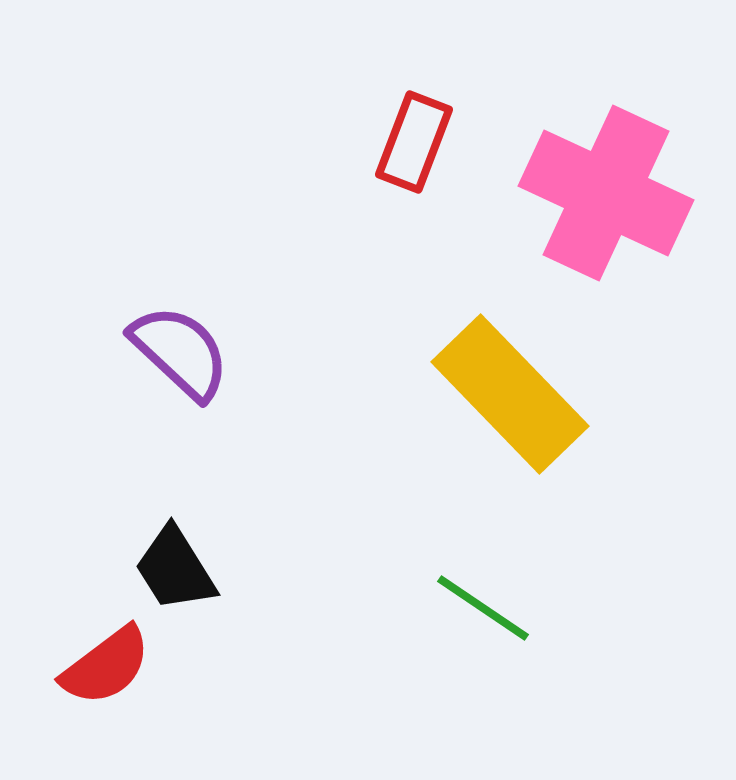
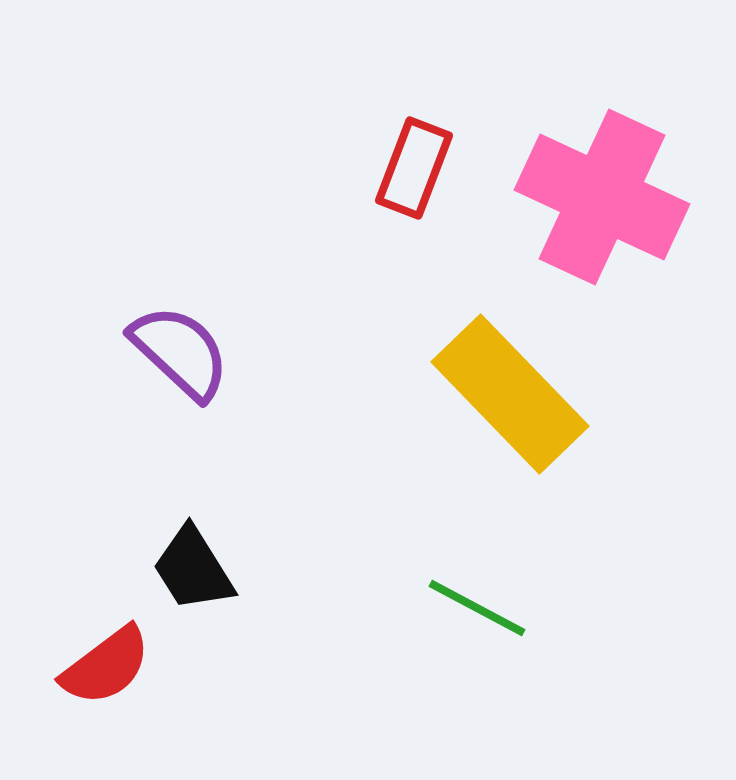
red rectangle: moved 26 px down
pink cross: moved 4 px left, 4 px down
black trapezoid: moved 18 px right
green line: moved 6 px left; rotated 6 degrees counterclockwise
